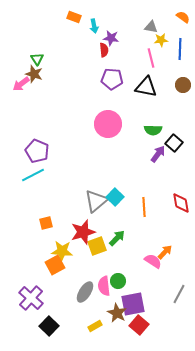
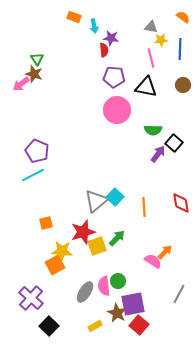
purple pentagon at (112, 79): moved 2 px right, 2 px up
pink circle at (108, 124): moved 9 px right, 14 px up
